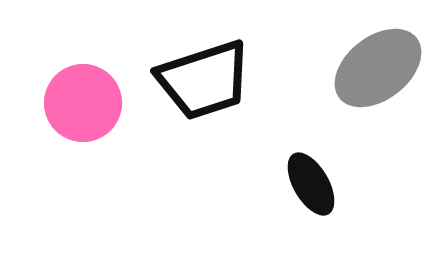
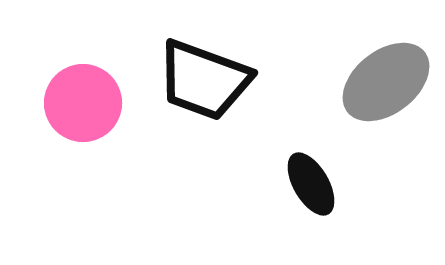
gray ellipse: moved 8 px right, 14 px down
black trapezoid: rotated 38 degrees clockwise
